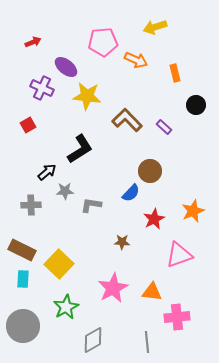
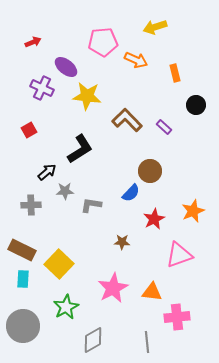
red square: moved 1 px right, 5 px down
